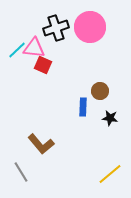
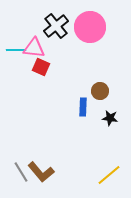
black cross: moved 2 px up; rotated 20 degrees counterclockwise
cyan line: moved 1 px left; rotated 42 degrees clockwise
red square: moved 2 px left, 2 px down
brown L-shape: moved 28 px down
yellow line: moved 1 px left, 1 px down
